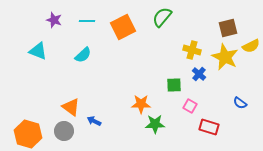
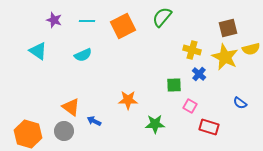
orange square: moved 1 px up
yellow semicircle: moved 3 px down; rotated 12 degrees clockwise
cyan triangle: rotated 12 degrees clockwise
cyan semicircle: rotated 18 degrees clockwise
orange star: moved 13 px left, 4 px up
